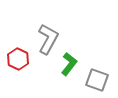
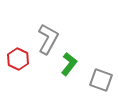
gray square: moved 4 px right
